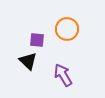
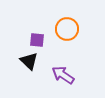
black triangle: moved 1 px right
purple arrow: rotated 25 degrees counterclockwise
